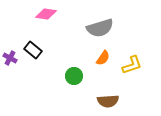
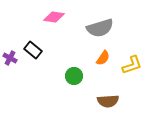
pink diamond: moved 8 px right, 3 px down
